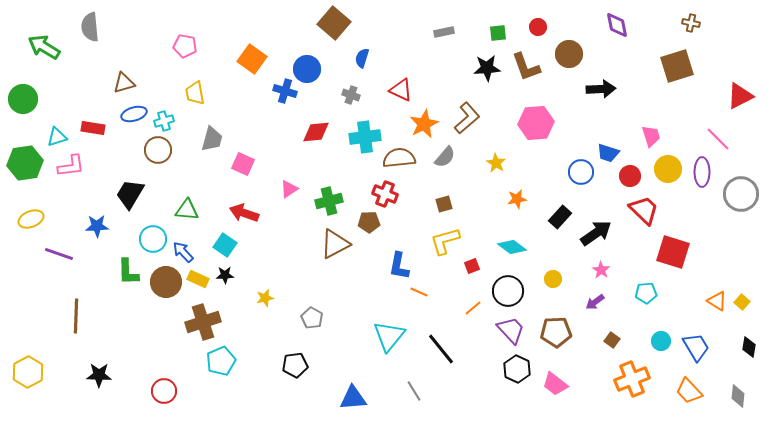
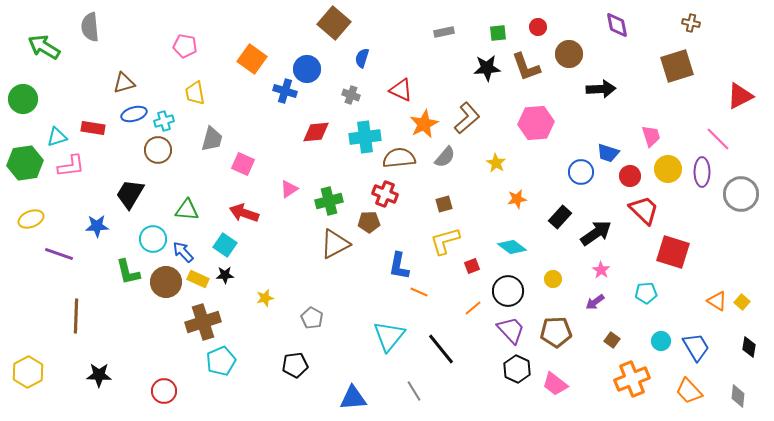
green L-shape at (128, 272): rotated 12 degrees counterclockwise
